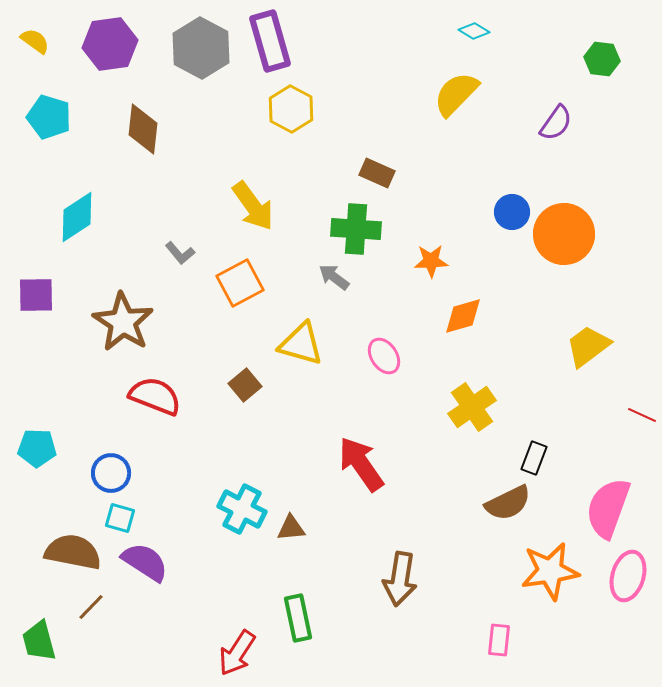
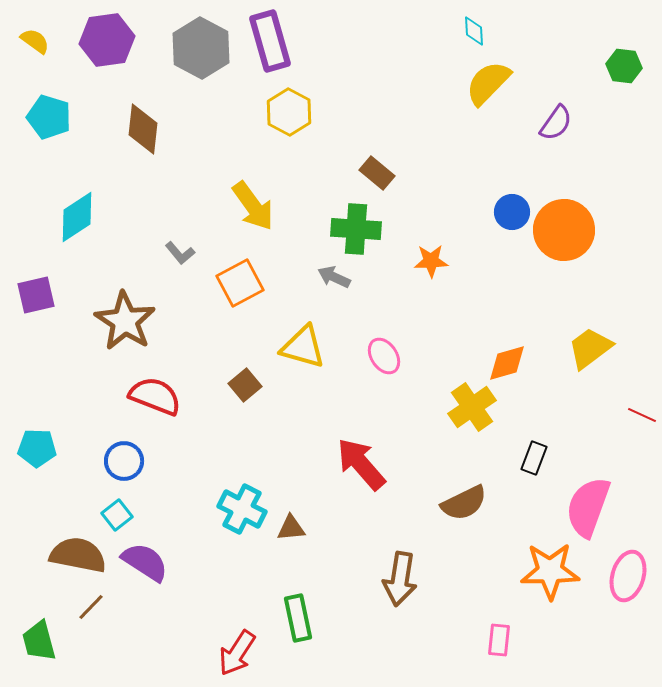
cyan diamond at (474, 31): rotated 56 degrees clockwise
purple hexagon at (110, 44): moved 3 px left, 4 px up
green hexagon at (602, 59): moved 22 px right, 7 px down
yellow semicircle at (456, 94): moved 32 px right, 11 px up
yellow hexagon at (291, 109): moved 2 px left, 3 px down
brown rectangle at (377, 173): rotated 16 degrees clockwise
orange circle at (564, 234): moved 4 px up
gray arrow at (334, 277): rotated 12 degrees counterclockwise
purple square at (36, 295): rotated 12 degrees counterclockwise
orange diamond at (463, 316): moved 44 px right, 47 px down
brown star at (123, 322): moved 2 px right, 1 px up
yellow triangle at (301, 344): moved 2 px right, 3 px down
yellow trapezoid at (588, 346): moved 2 px right, 2 px down
red arrow at (361, 464): rotated 6 degrees counterclockwise
blue circle at (111, 473): moved 13 px right, 12 px up
brown semicircle at (508, 503): moved 44 px left
pink semicircle at (608, 508): moved 20 px left, 1 px up
cyan square at (120, 518): moved 3 px left, 3 px up; rotated 36 degrees clockwise
brown semicircle at (73, 552): moved 5 px right, 3 px down
orange star at (550, 571): rotated 8 degrees clockwise
